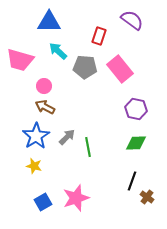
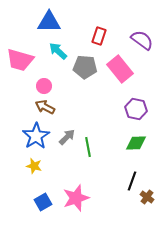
purple semicircle: moved 10 px right, 20 px down
